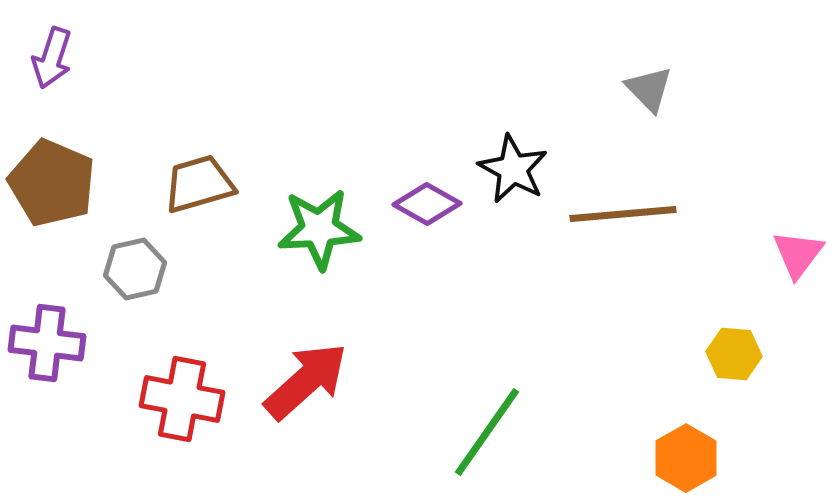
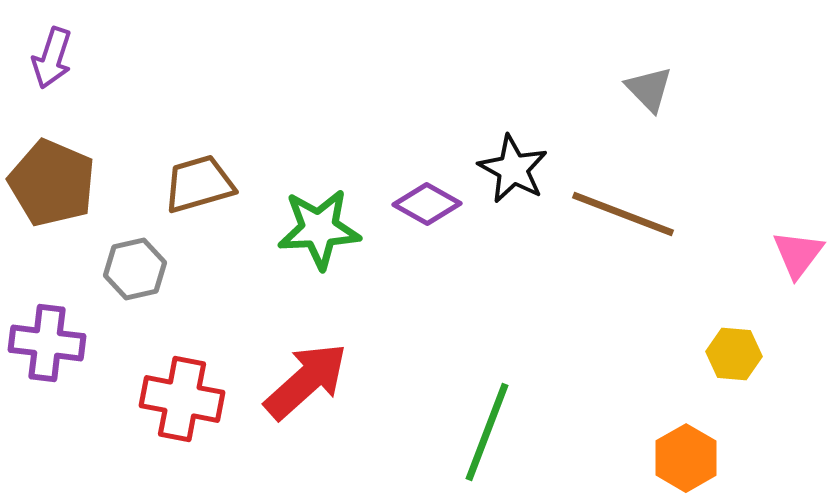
brown line: rotated 26 degrees clockwise
green line: rotated 14 degrees counterclockwise
